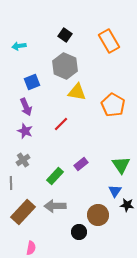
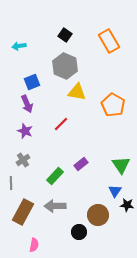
purple arrow: moved 1 px right, 3 px up
brown rectangle: rotated 15 degrees counterclockwise
pink semicircle: moved 3 px right, 3 px up
